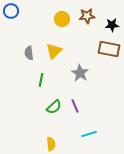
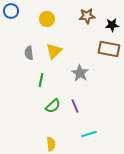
yellow circle: moved 15 px left
green semicircle: moved 1 px left, 1 px up
